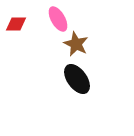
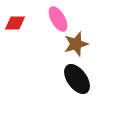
red diamond: moved 1 px left, 1 px up
brown star: rotated 30 degrees clockwise
